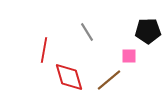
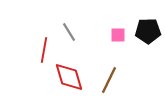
gray line: moved 18 px left
pink square: moved 11 px left, 21 px up
brown line: rotated 24 degrees counterclockwise
